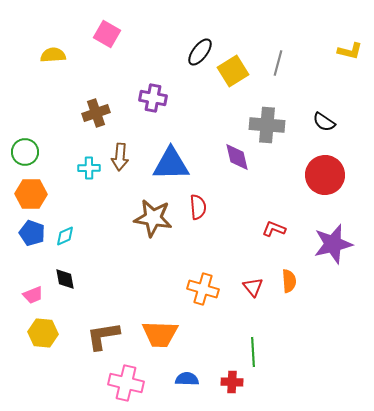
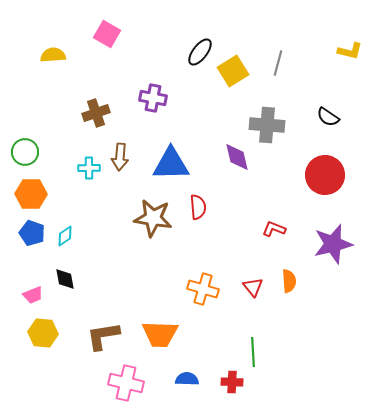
black semicircle: moved 4 px right, 5 px up
cyan diamond: rotated 10 degrees counterclockwise
